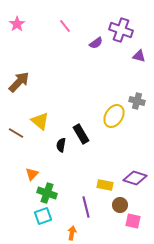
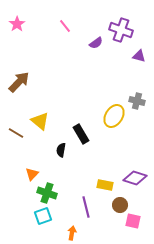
black semicircle: moved 5 px down
